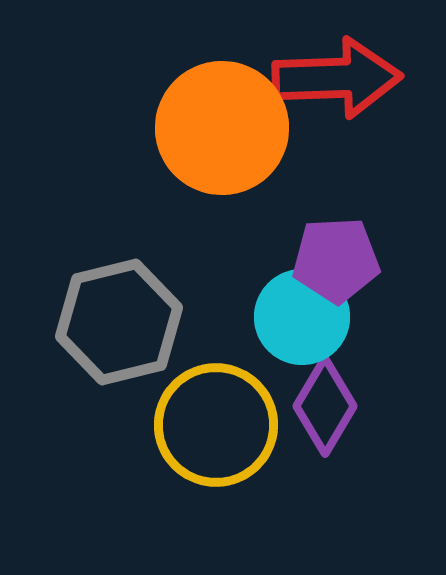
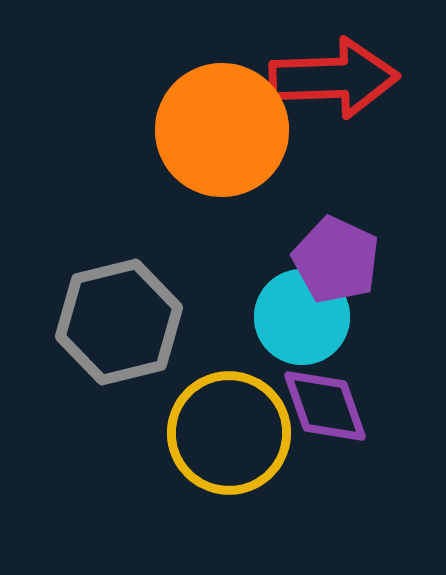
red arrow: moved 3 px left
orange circle: moved 2 px down
purple pentagon: rotated 28 degrees clockwise
purple diamond: rotated 50 degrees counterclockwise
yellow circle: moved 13 px right, 8 px down
